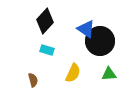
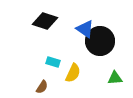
black diamond: rotated 65 degrees clockwise
blue triangle: moved 1 px left
cyan rectangle: moved 6 px right, 12 px down
green triangle: moved 6 px right, 4 px down
brown semicircle: moved 9 px right, 7 px down; rotated 48 degrees clockwise
